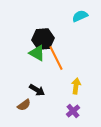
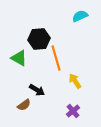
black hexagon: moved 4 px left
green triangle: moved 18 px left, 5 px down
orange line: rotated 10 degrees clockwise
yellow arrow: moved 1 px left, 5 px up; rotated 42 degrees counterclockwise
